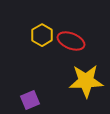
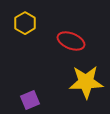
yellow hexagon: moved 17 px left, 12 px up
yellow star: moved 1 px down
